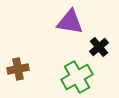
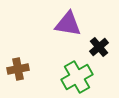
purple triangle: moved 2 px left, 2 px down
